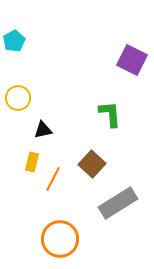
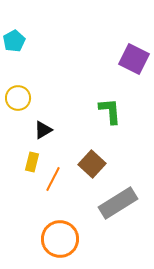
purple square: moved 2 px right, 1 px up
green L-shape: moved 3 px up
black triangle: rotated 18 degrees counterclockwise
